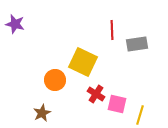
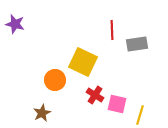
red cross: moved 1 px left, 1 px down
